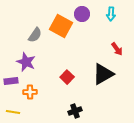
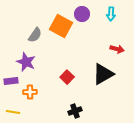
red arrow: rotated 40 degrees counterclockwise
